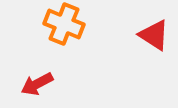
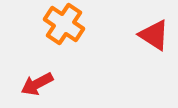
orange cross: rotated 12 degrees clockwise
